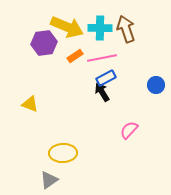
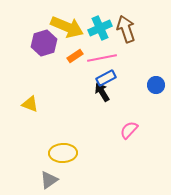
cyan cross: rotated 25 degrees counterclockwise
purple hexagon: rotated 10 degrees counterclockwise
